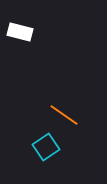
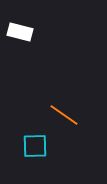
cyan square: moved 11 px left, 1 px up; rotated 32 degrees clockwise
